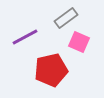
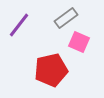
purple line: moved 6 px left, 12 px up; rotated 24 degrees counterclockwise
